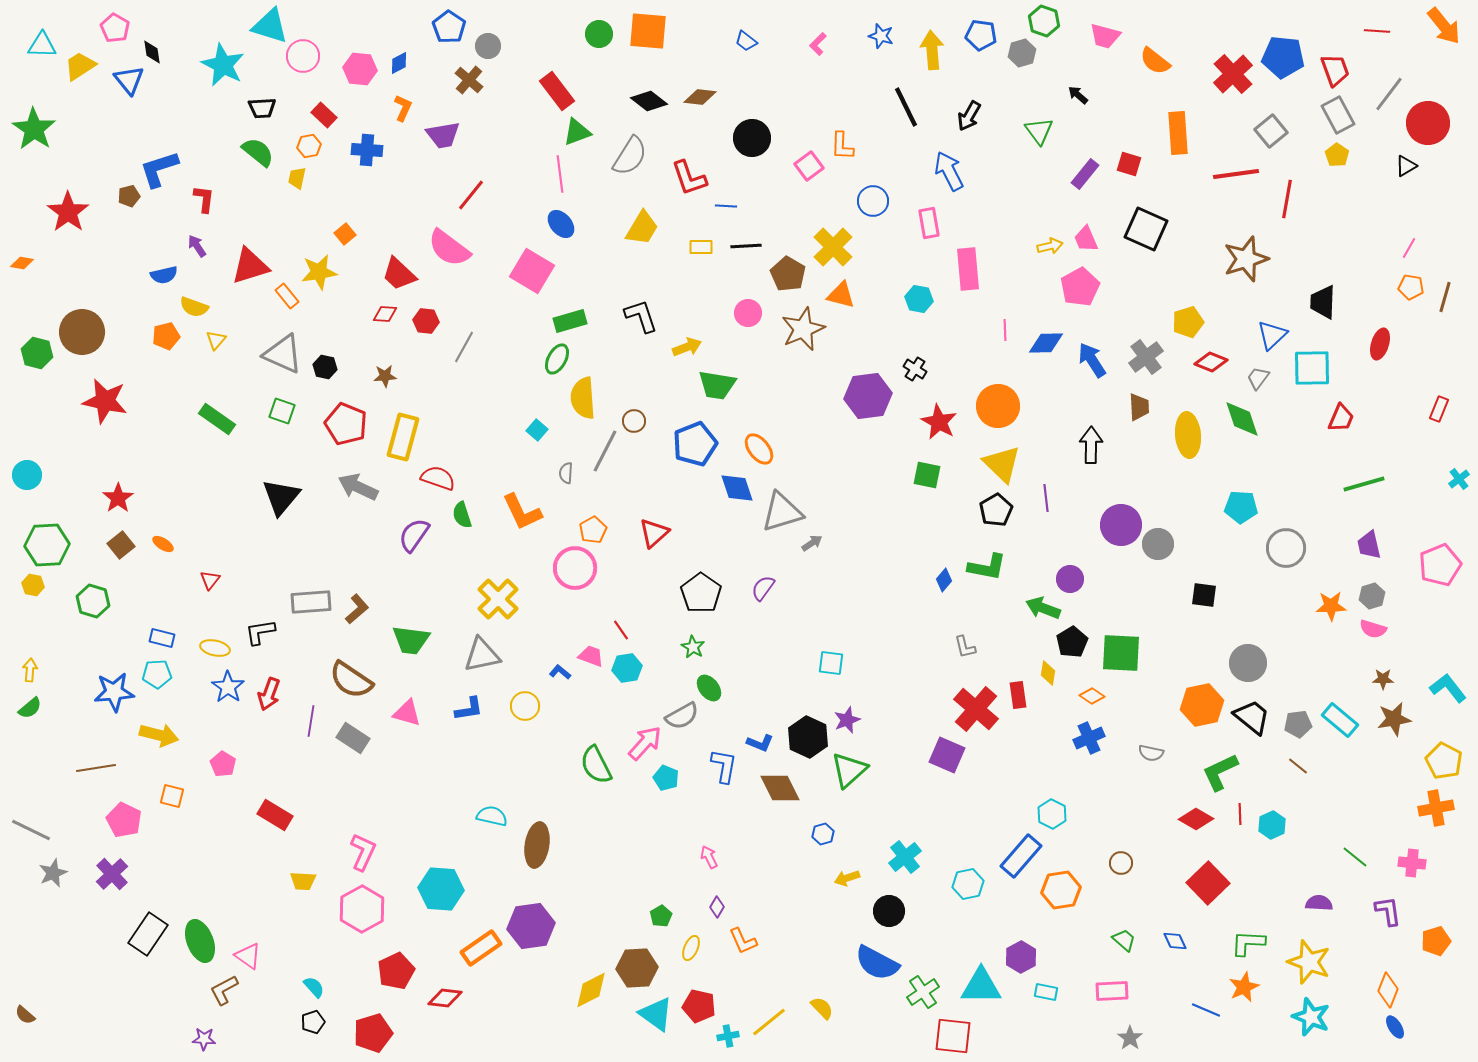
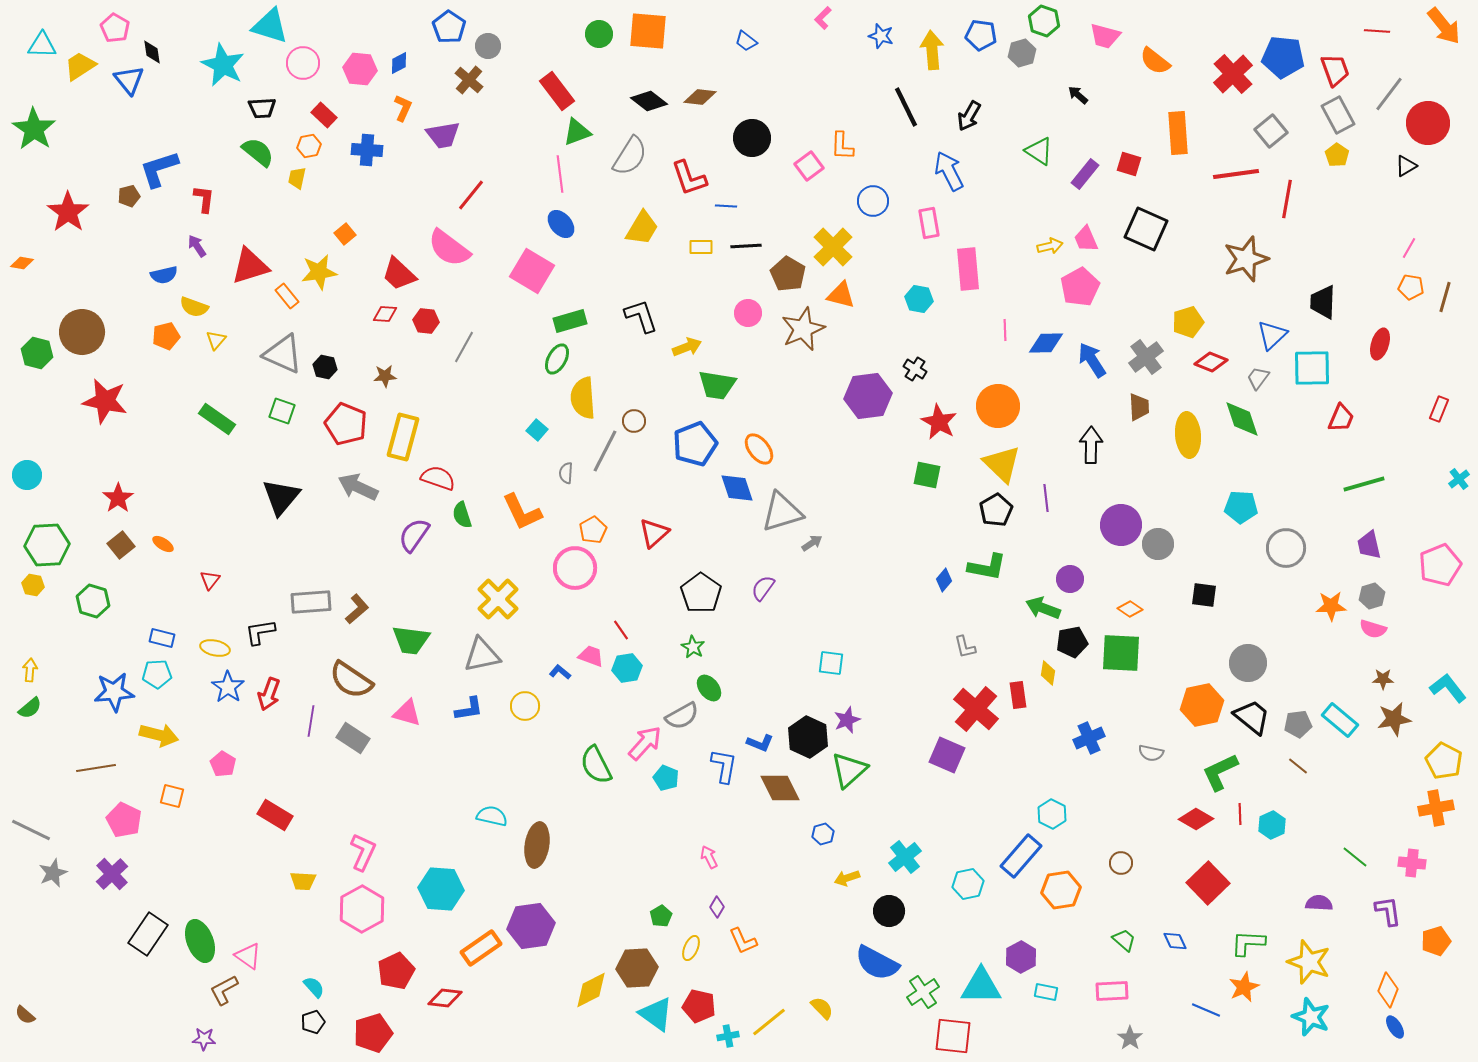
pink L-shape at (818, 44): moved 5 px right, 26 px up
pink circle at (303, 56): moved 7 px down
green triangle at (1039, 131): moved 20 px down; rotated 20 degrees counterclockwise
black pentagon at (1072, 642): rotated 20 degrees clockwise
orange diamond at (1092, 696): moved 38 px right, 87 px up
